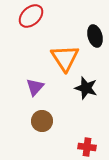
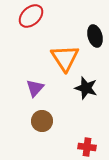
purple triangle: moved 1 px down
